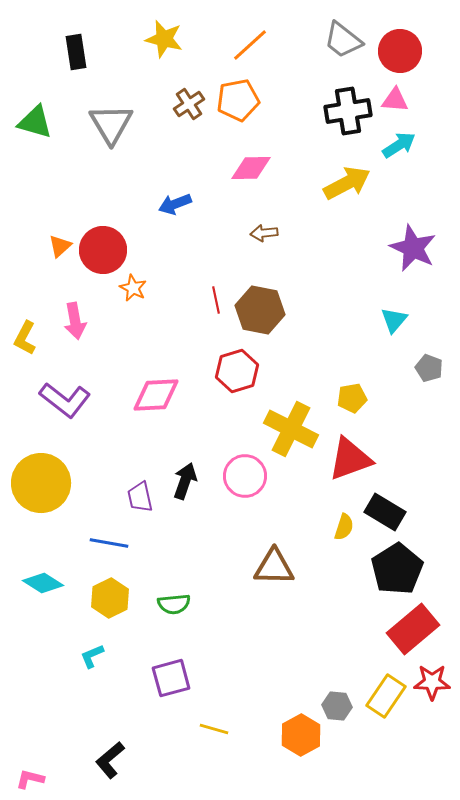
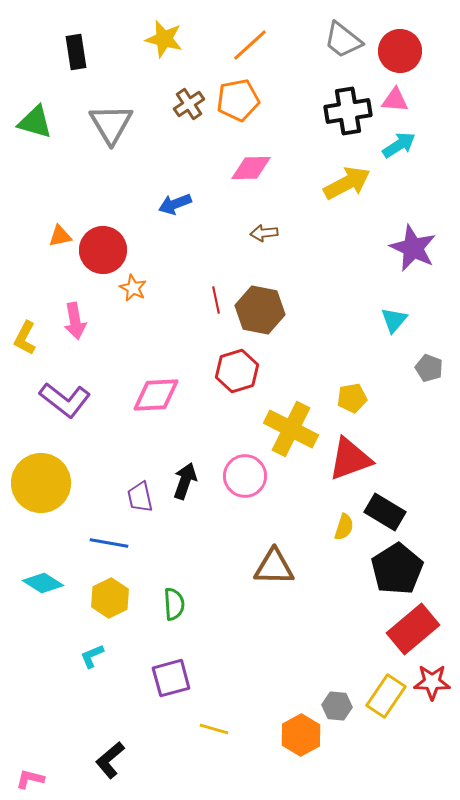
orange triangle at (60, 246): moved 10 px up; rotated 30 degrees clockwise
green semicircle at (174, 604): rotated 88 degrees counterclockwise
